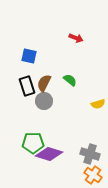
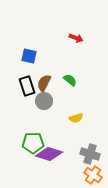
yellow semicircle: moved 22 px left, 14 px down
